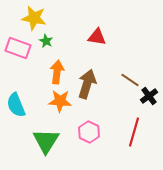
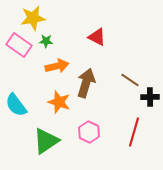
yellow star: moved 1 px left; rotated 20 degrees counterclockwise
red triangle: rotated 18 degrees clockwise
green star: rotated 24 degrees counterclockwise
pink rectangle: moved 1 px right, 3 px up; rotated 15 degrees clockwise
orange arrow: moved 6 px up; rotated 70 degrees clockwise
brown arrow: moved 1 px left, 1 px up
black cross: moved 1 px right, 1 px down; rotated 36 degrees clockwise
orange star: moved 1 px left, 1 px down; rotated 15 degrees clockwise
cyan semicircle: rotated 15 degrees counterclockwise
green triangle: rotated 24 degrees clockwise
